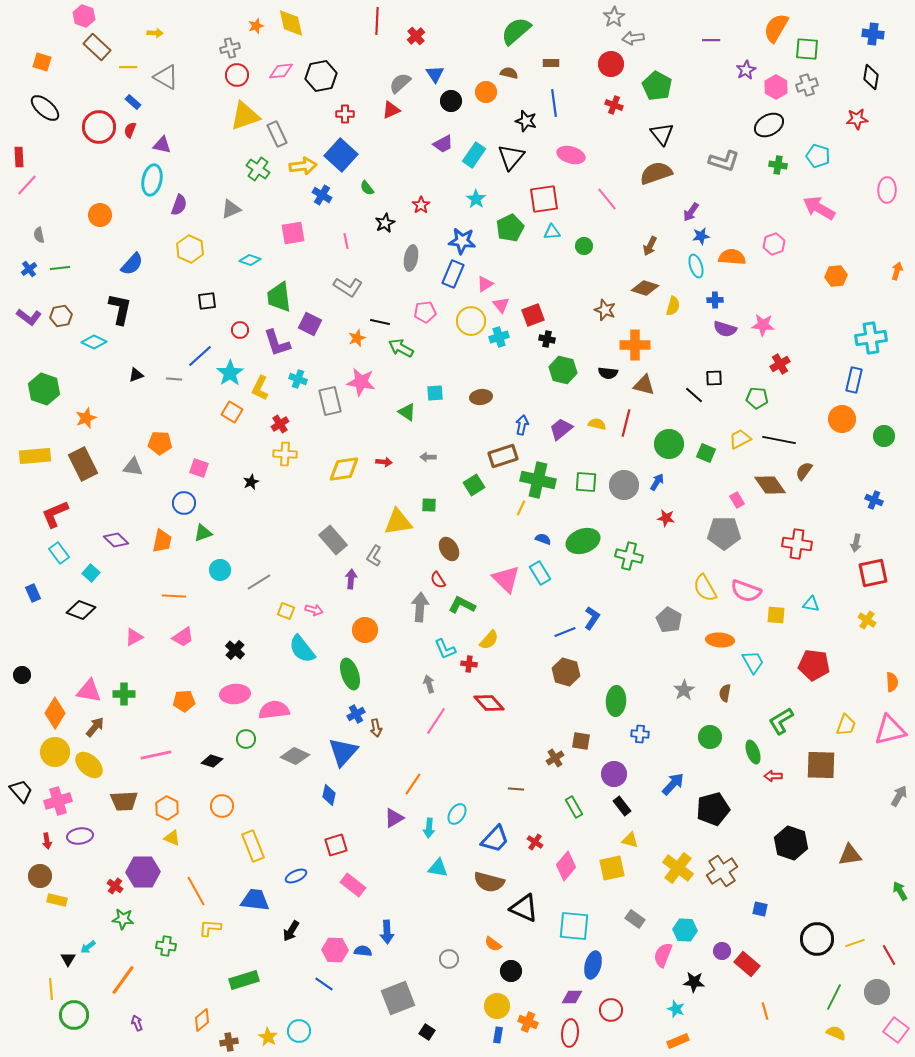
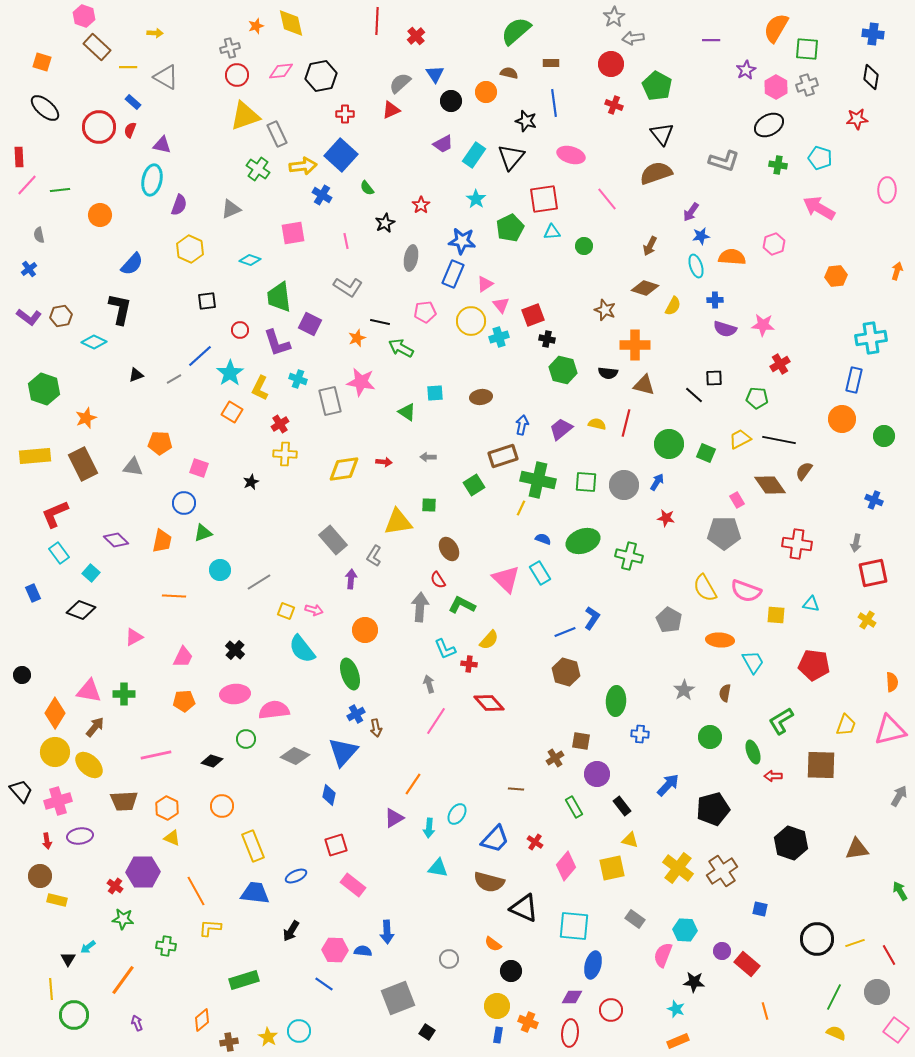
cyan pentagon at (818, 156): moved 2 px right, 2 px down
green line at (60, 268): moved 78 px up
yellow semicircle at (673, 306): rotated 12 degrees clockwise
gray line at (174, 379): rotated 35 degrees counterclockwise
pink trapezoid at (183, 637): moved 20 px down; rotated 30 degrees counterclockwise
purple circle at (614, 774): moved 17 px left
blue arrow at (673, 784): moved 5 px left, 1 px down
brown triangle at (850, 855): moved 7 px right, 6 px up
blue trapezoid at (255, 900): moved 7 px up
